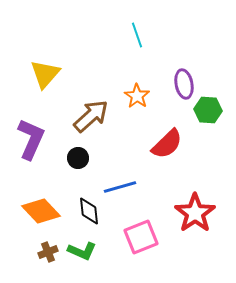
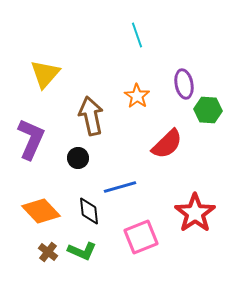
brown arrow: rotated 60 degrees counterclockwise
brown cross: rotated 30 degrees counterclockwise
